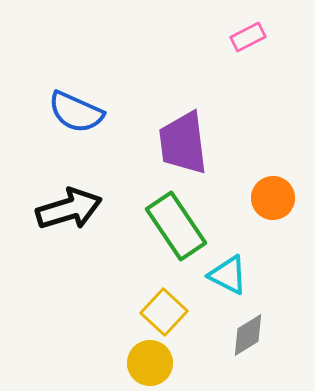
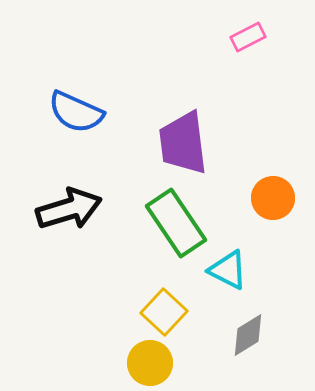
green rectangle: moved 3 px up
cyan triangle: moved 5 px up
